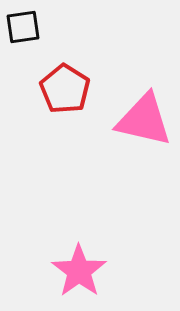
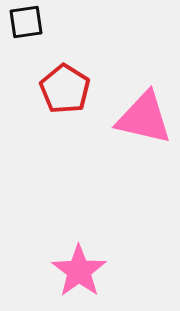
black square: moved 3 px right, 5 px up
pink triangle: moved 2 px up
